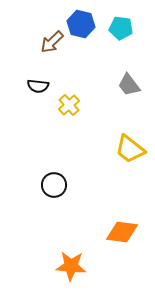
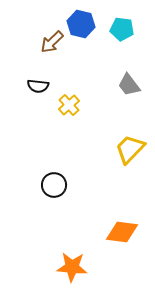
cyan pentagon: moved 1 px right, 1 px down
yellow trapezoid: rotated 96 degrees clockwise
orange star: moved 1 px right, 1 px down
